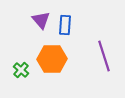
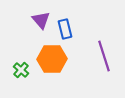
blue rectangle: moved 4 px down; rotated 18 degrees counterclockwise
